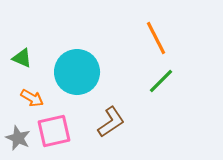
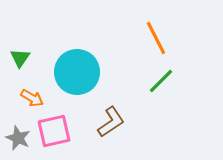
green triangle: moved 2 px left; rotated 40 degrees clockwise
